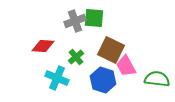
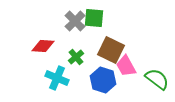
gray cross: rotated 25 degrees counterclockwise
green semicircle: rotated 30 degrees clockwise
